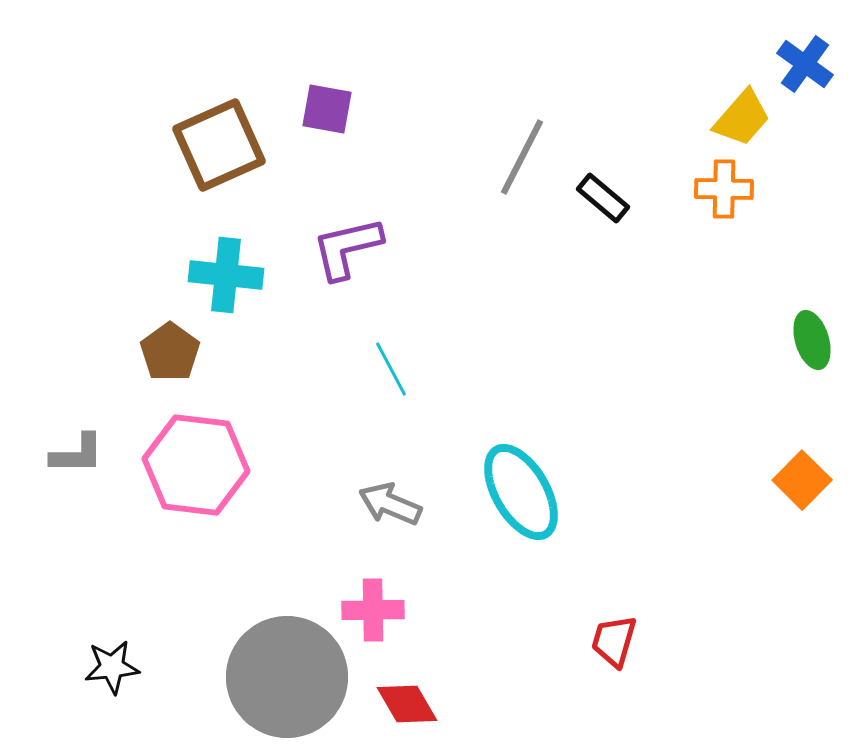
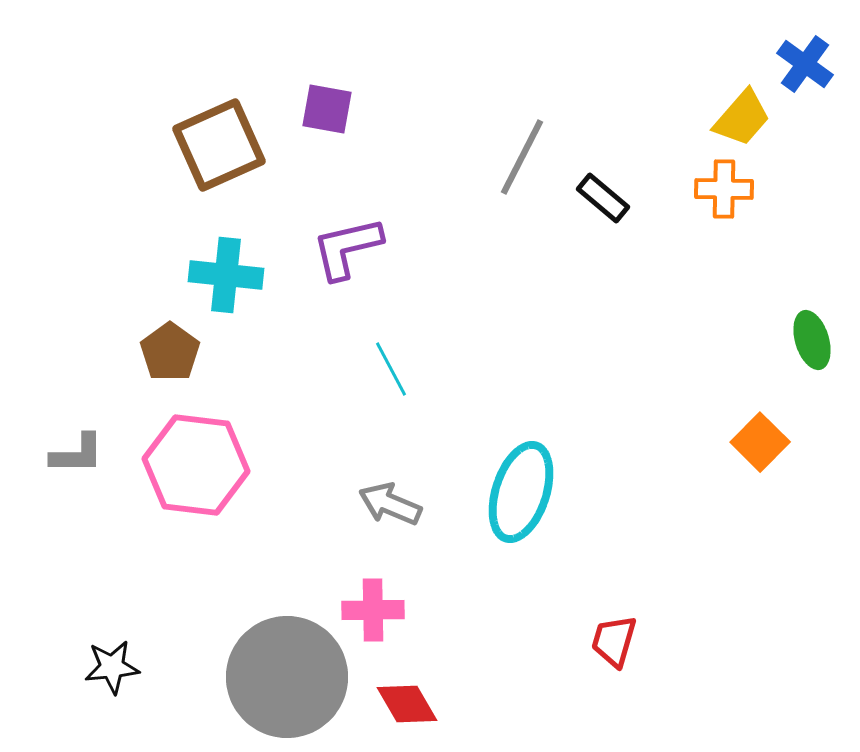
orange square: moved 42 px left, 38 px up
cyan ellipse: rotated 48 degrees clockwise
